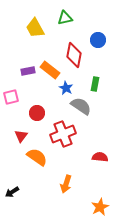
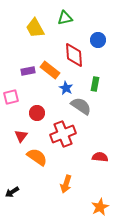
red diamond: rotated 15 degrees counterclockwise
